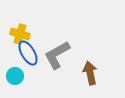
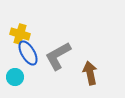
gray L-shape: moved 1 px right, 1 px down
cyan circle: moved 1 px down
